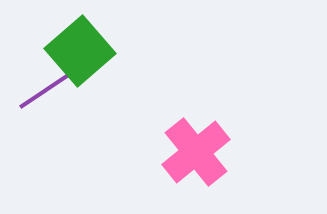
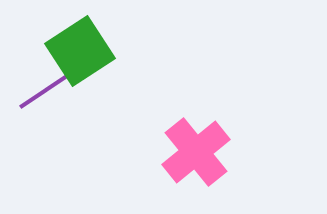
green square: rotated 8 degrees clockwise
